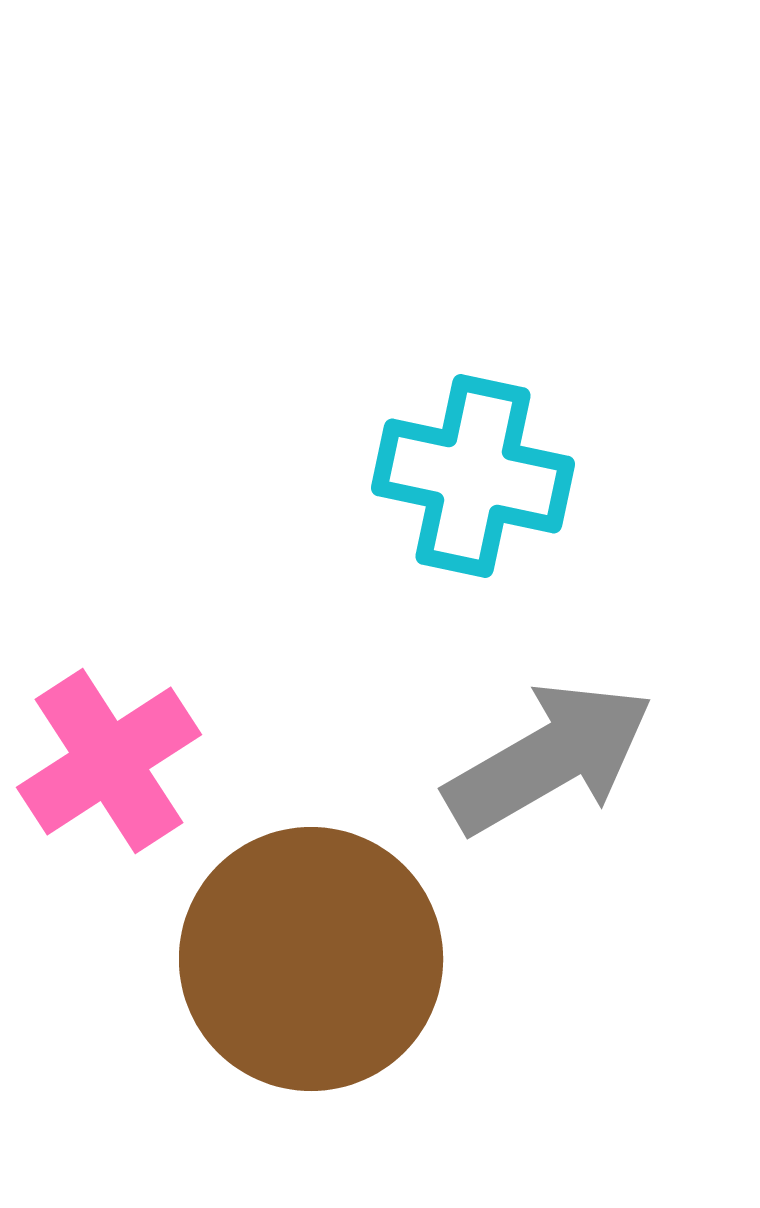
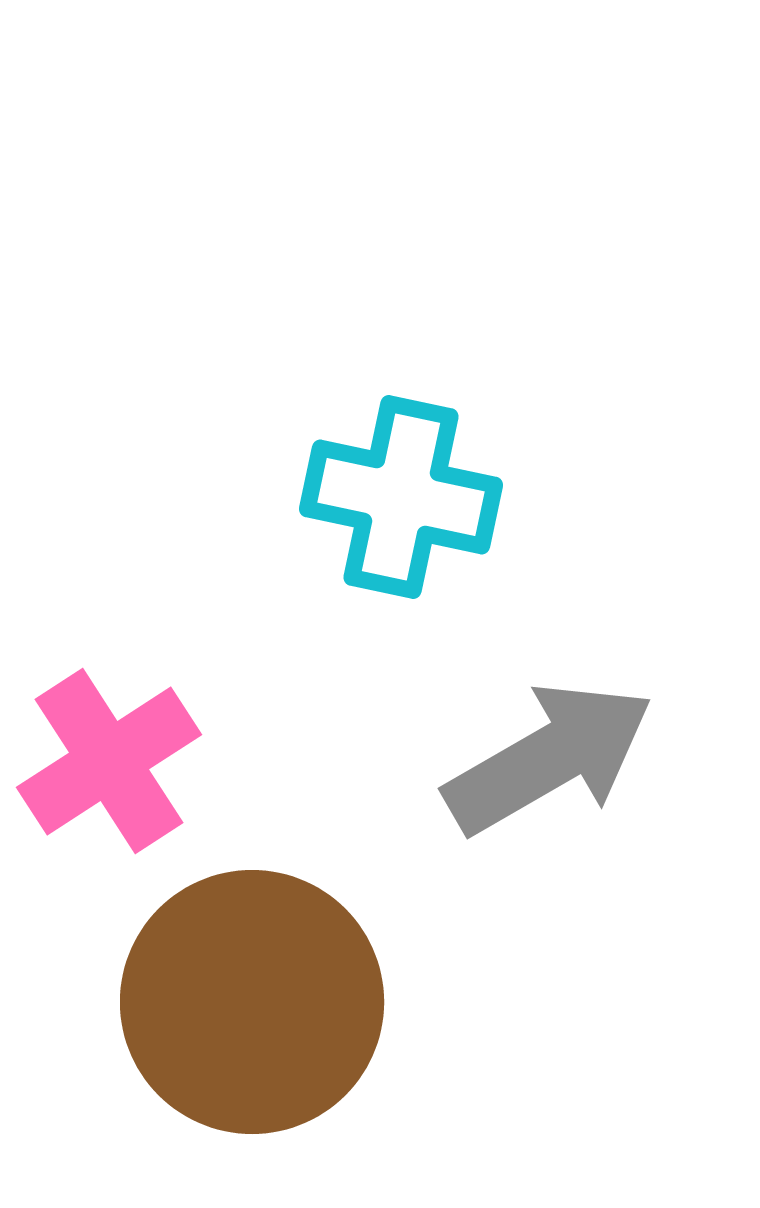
cyan cross: moved 72 px left, 21 px down
brown circle: moved 59 px left, 43 px down
